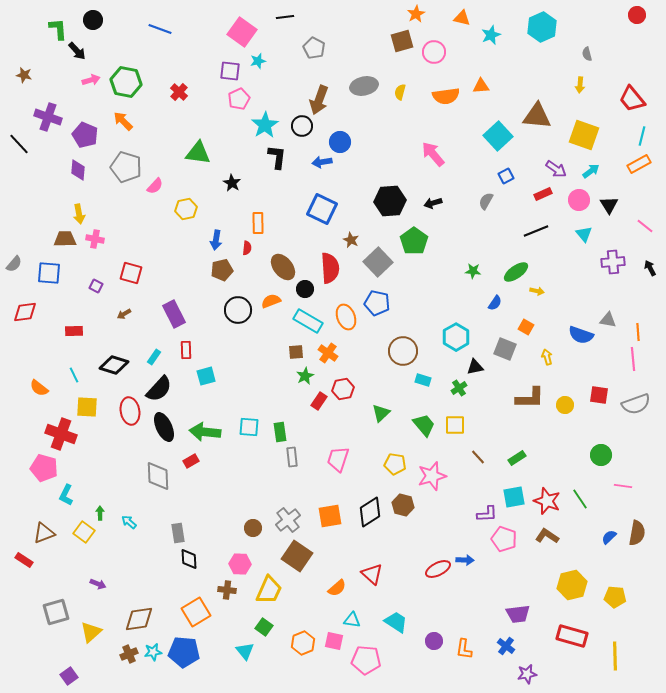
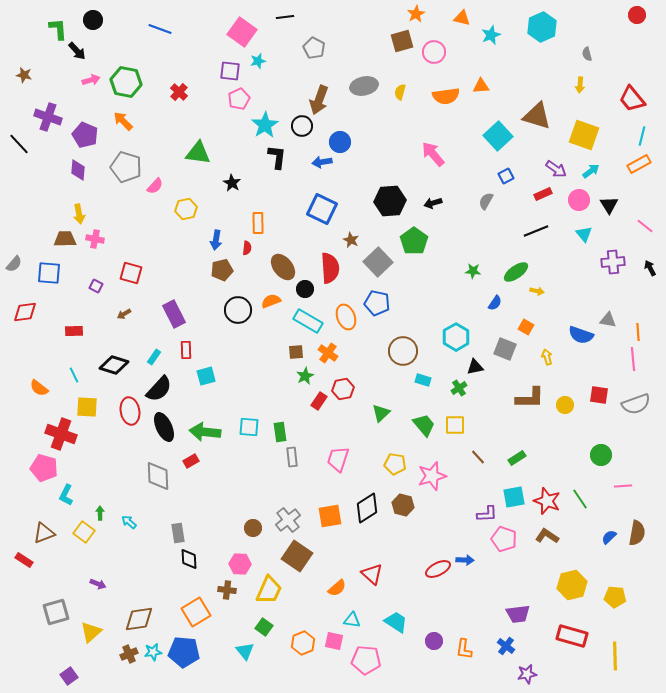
brown triangle at (537, 116): rotated 12 degrees clockwise
pink line at (623, 486): rotated 12 degrees counterclockwise
black diamond at (370, 512): moved 3 px left, 4 px up
